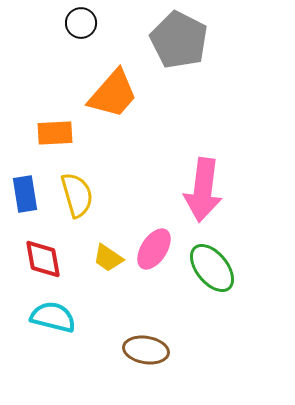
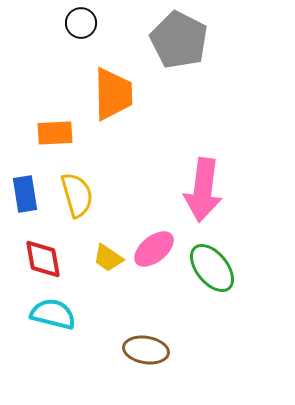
orange trapezoid: rotated 42 degrees counterclockwise
pink ellipse: rotated 18 degrees clockwise
cyan semicircle: moved 3 px up
